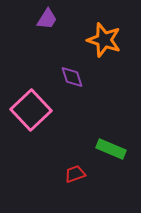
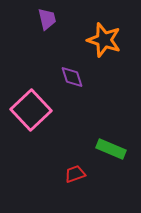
purple trapezoid: rotated 45 degrees counterclockwise
